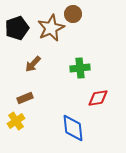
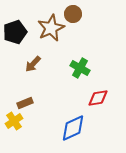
black pentagon: moved 2 px left, 4 px down
green cross: rotated 36 degrees clockwise
brown rectangle: moved 5 px down
yellow cross: moved 2 px left
blue diamond: rotated 72 degrees clockwise
